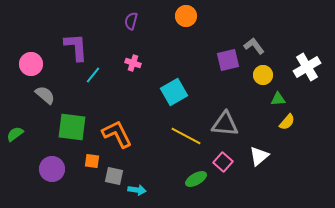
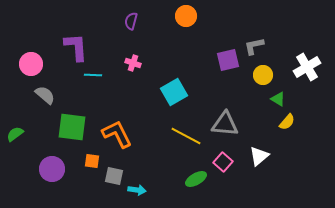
gray L-shape: rotated 65 degrees counterclockwise
cyan line: rotated 54 degrees clockwise
green triangle: rotated 35 degrees clockwise
